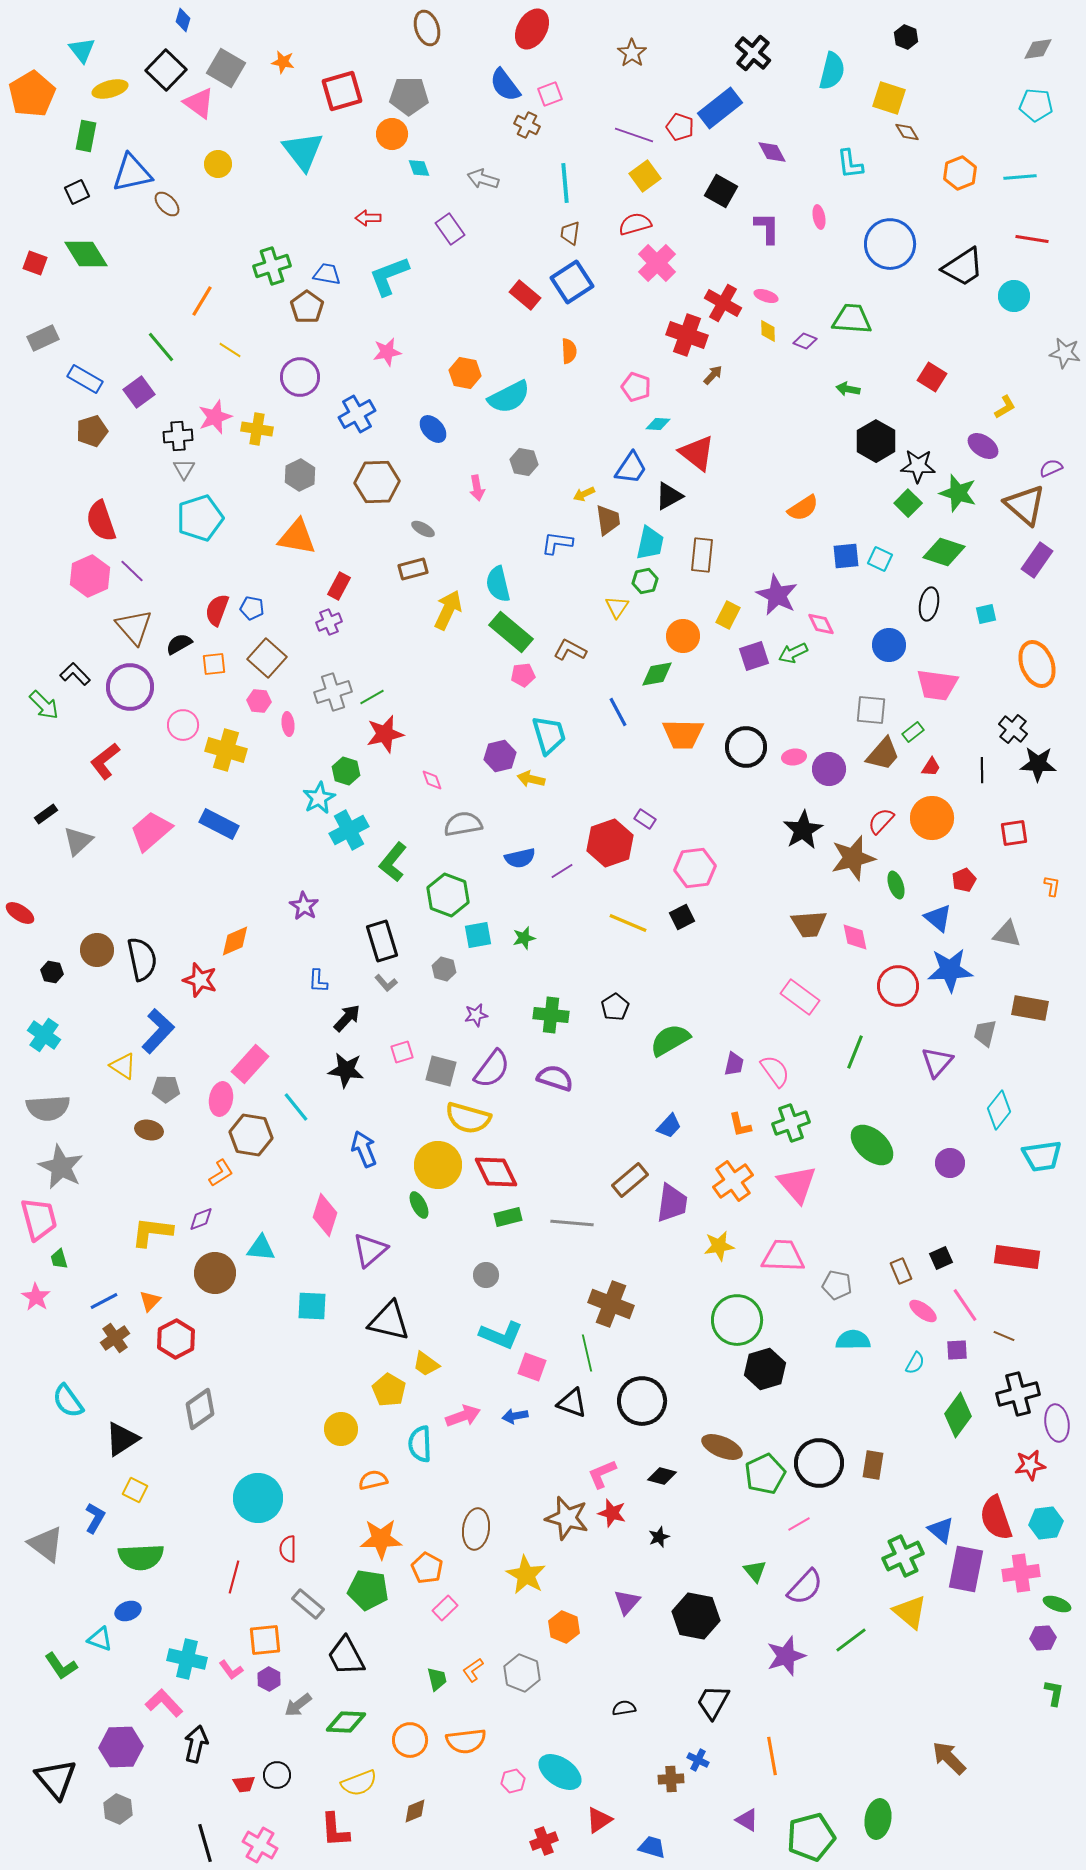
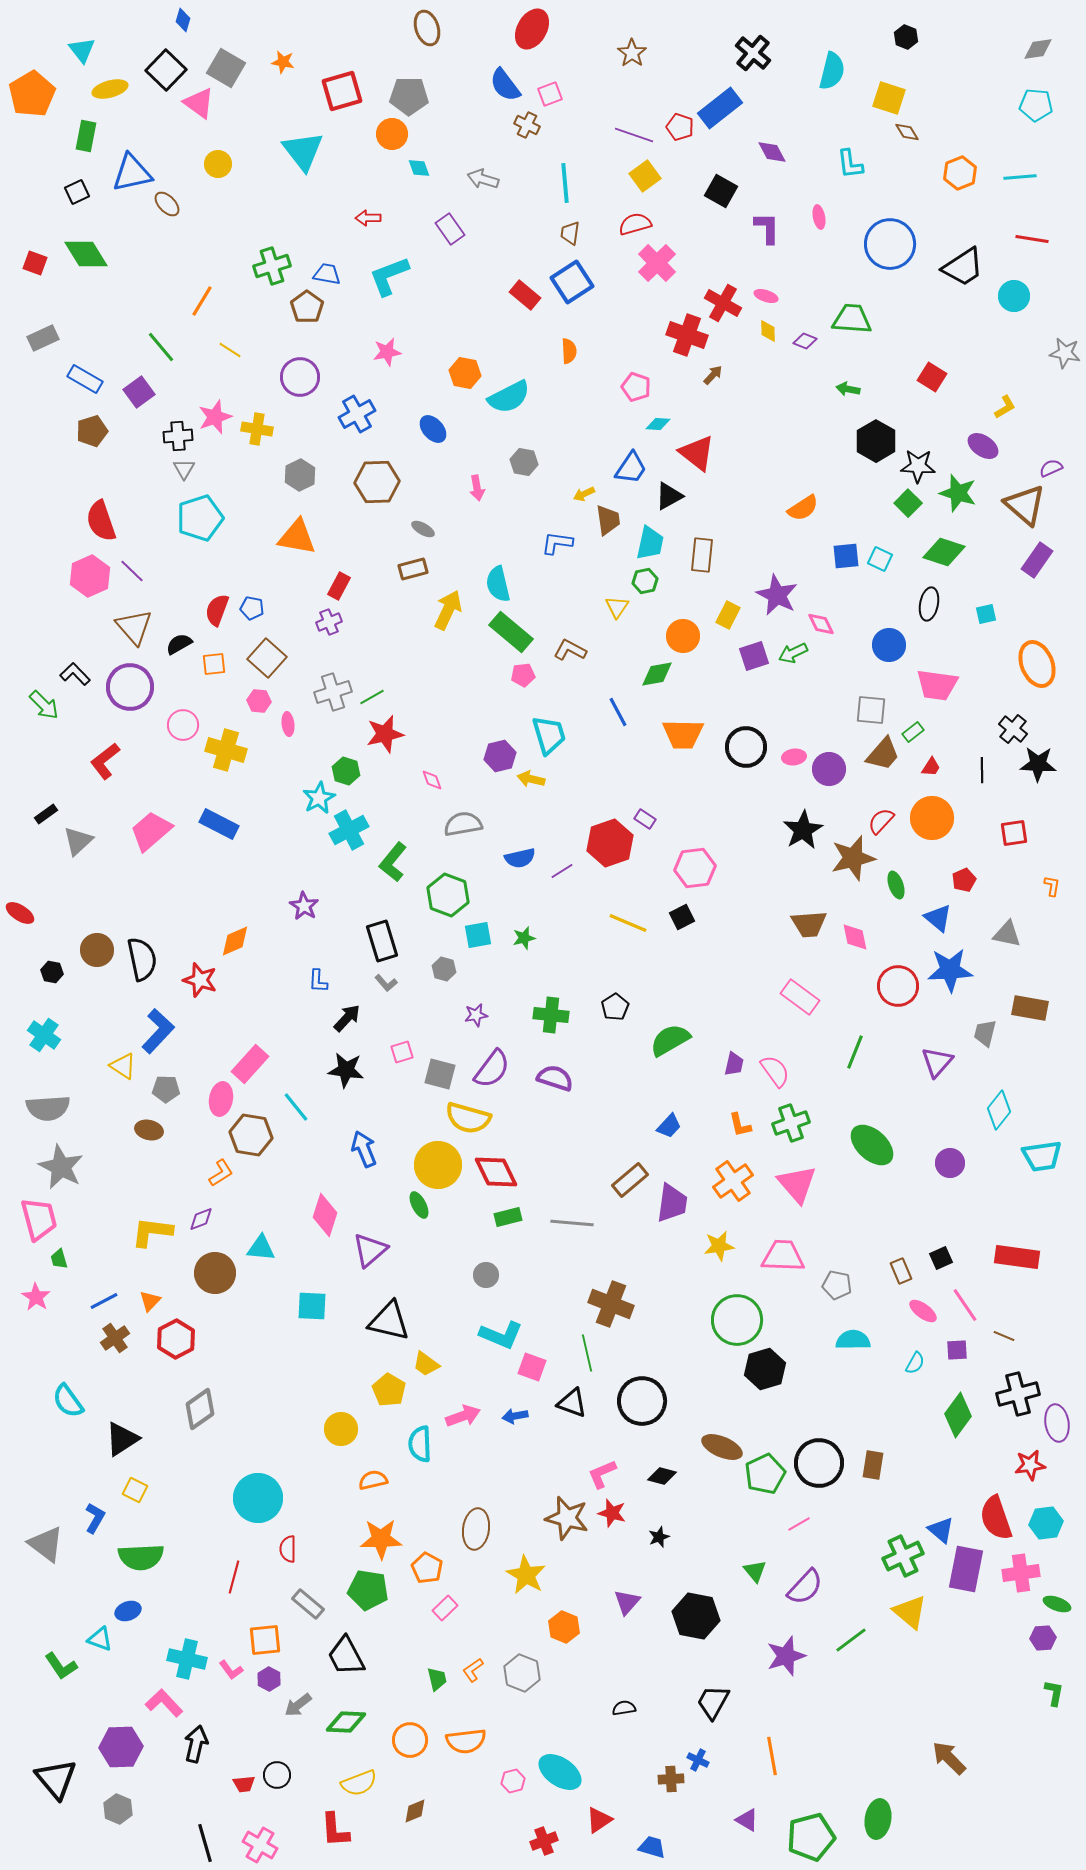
gray square at (441, 1071): moved 1 px left, 3 px down
